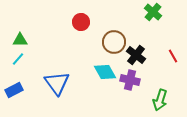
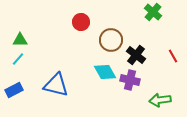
brown circle: moved 3 px left, 2 px up
blue triangle: moved 1 px left, 2 px down; rotated 40 degrees counterclockwise
green arrow: rotated 65 degrees clockwise
